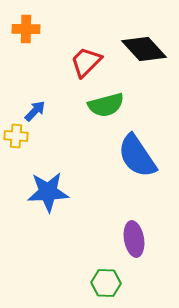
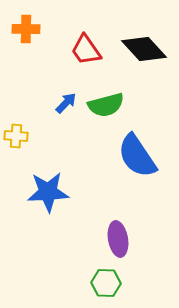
red trapezoid: moved 12 px up; rotated 80 degrees counterclockwise
blue arrow: moved 31 px right, 8 px up
purple ellipse: moved 16 px left
